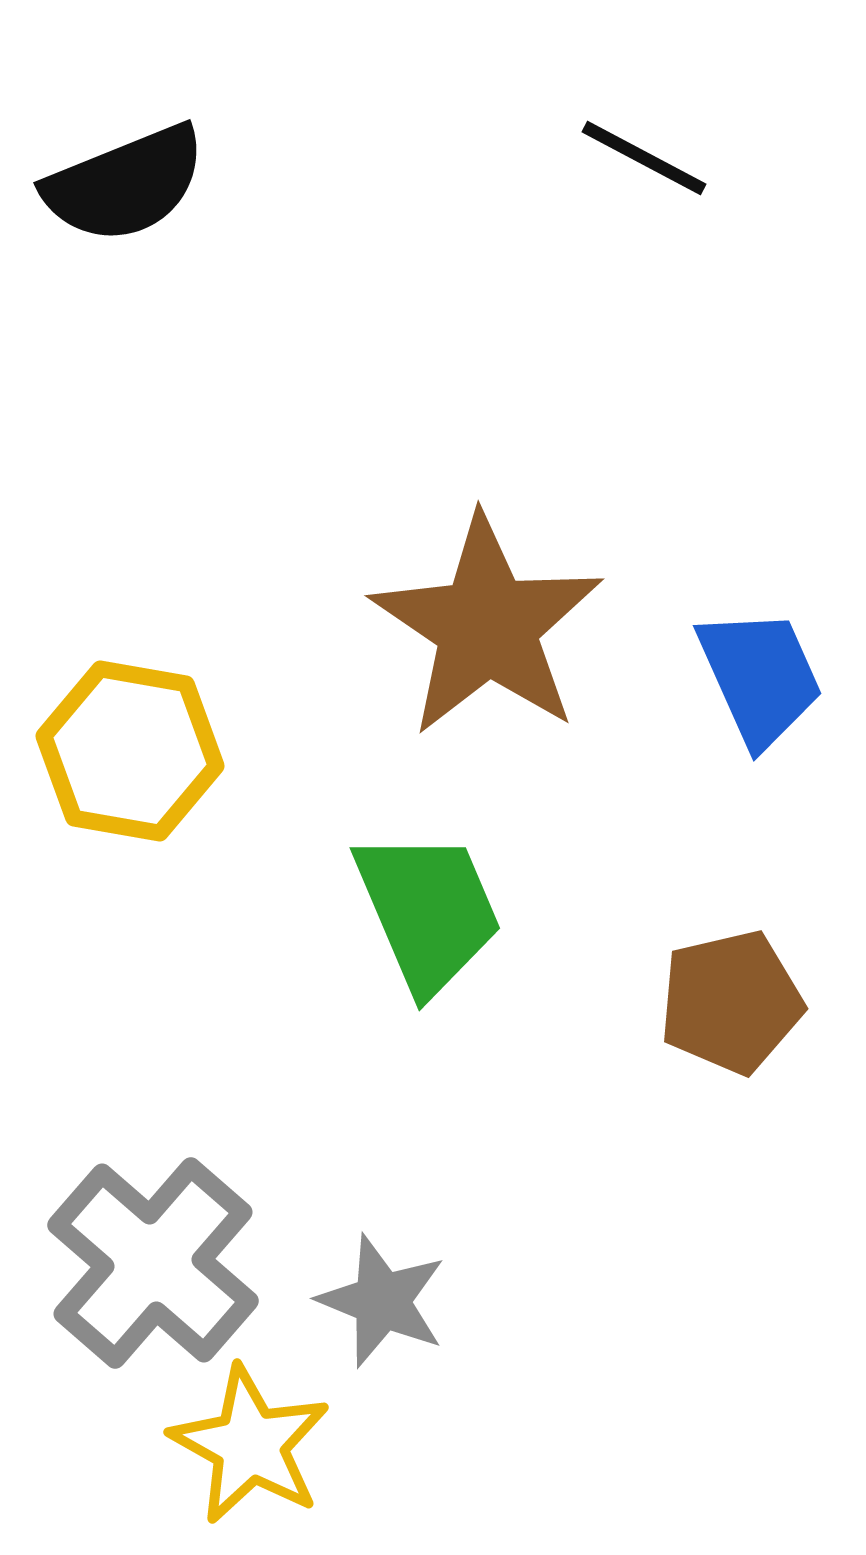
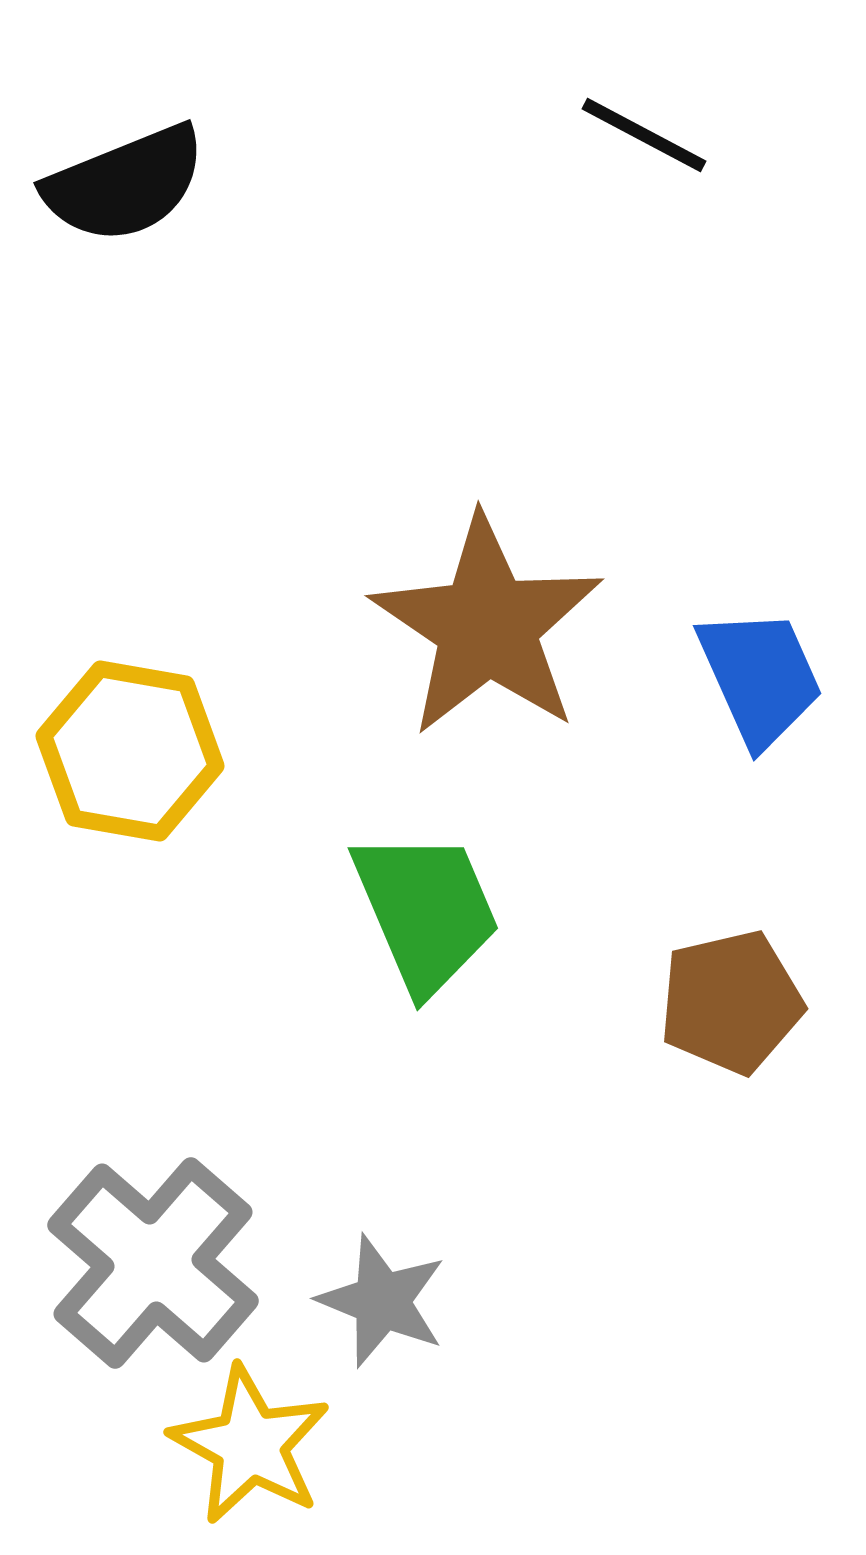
black line: moved 23 px up
green trapezoid: moved 2 px left
